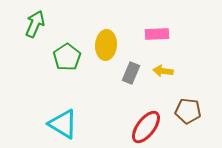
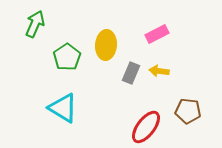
pink rectangle: rotated 25 degrees counterclockwise
yellow arrow: moved 4 px left
cyan triangle: moved 16 px up
